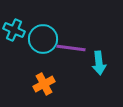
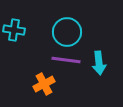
cyan cross: rotated 15 degrees counterclockwise
cyan circle: moved 24 px right, 7 px up
purple line: moved 5 px left, 12 px down
